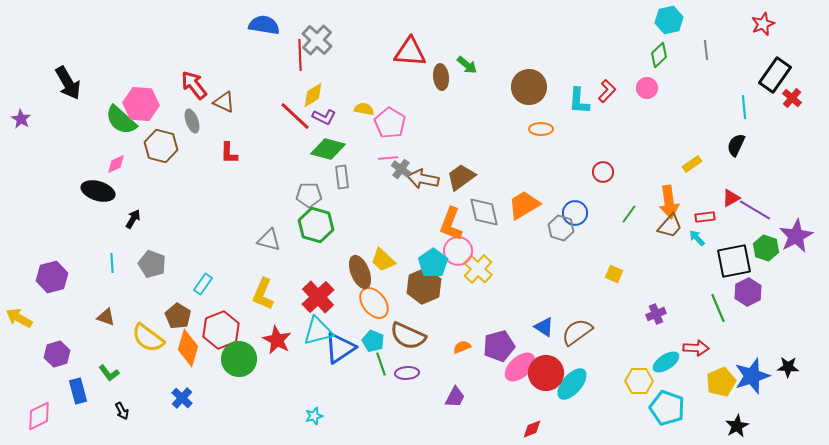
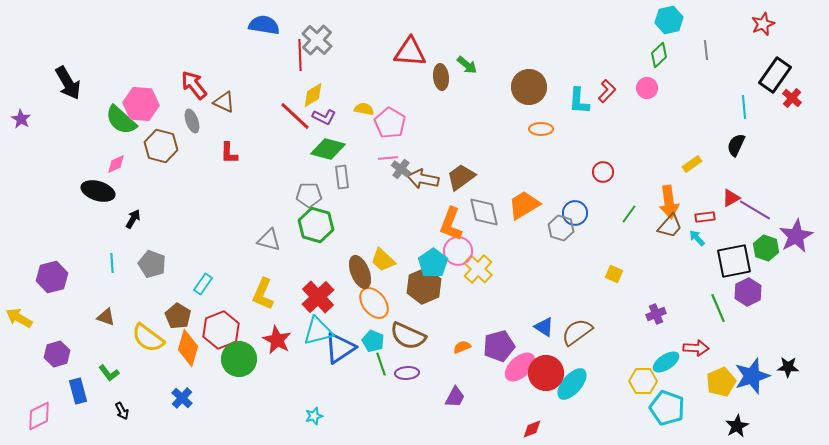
yellow hexagon at (639, 381): moved 4 px right
